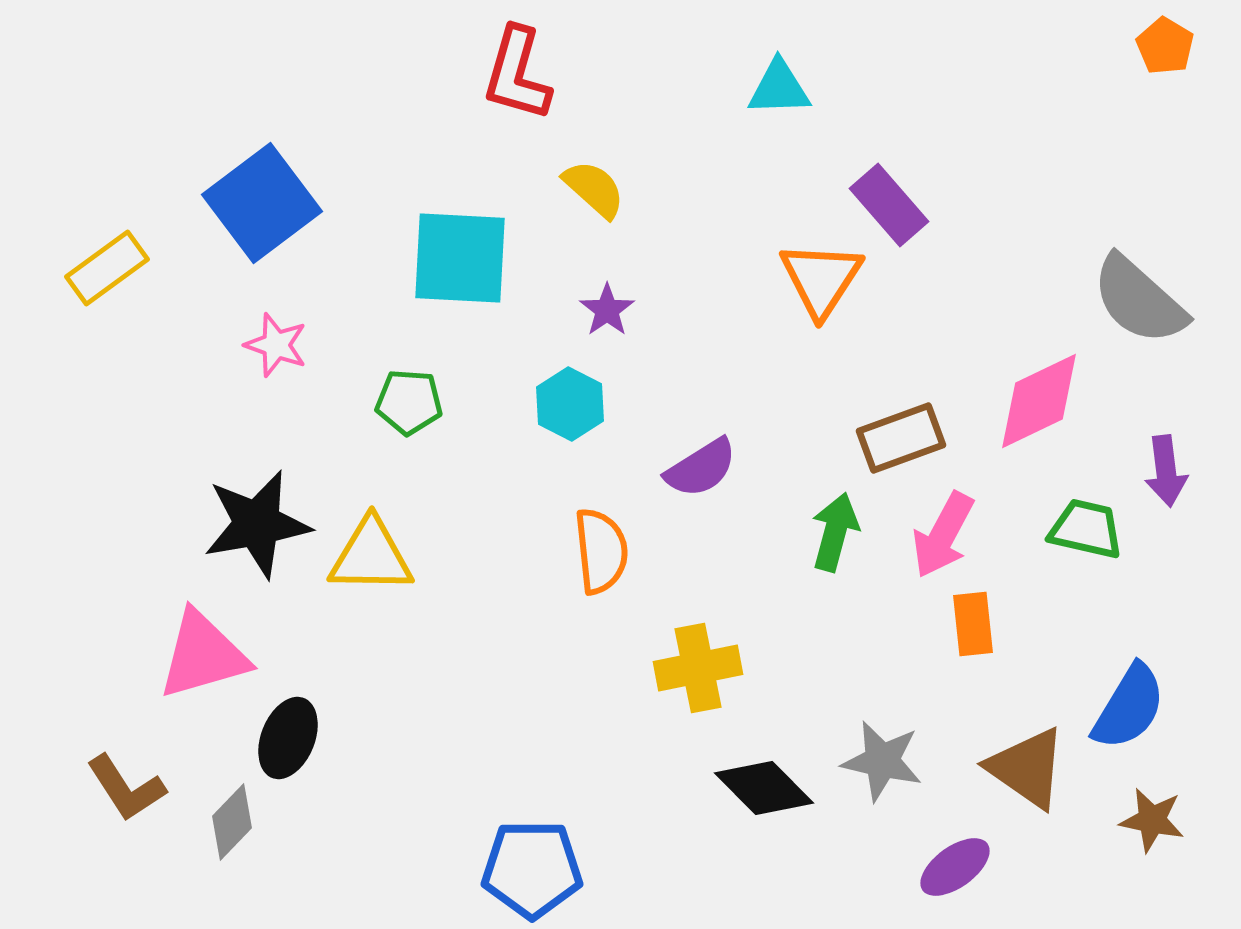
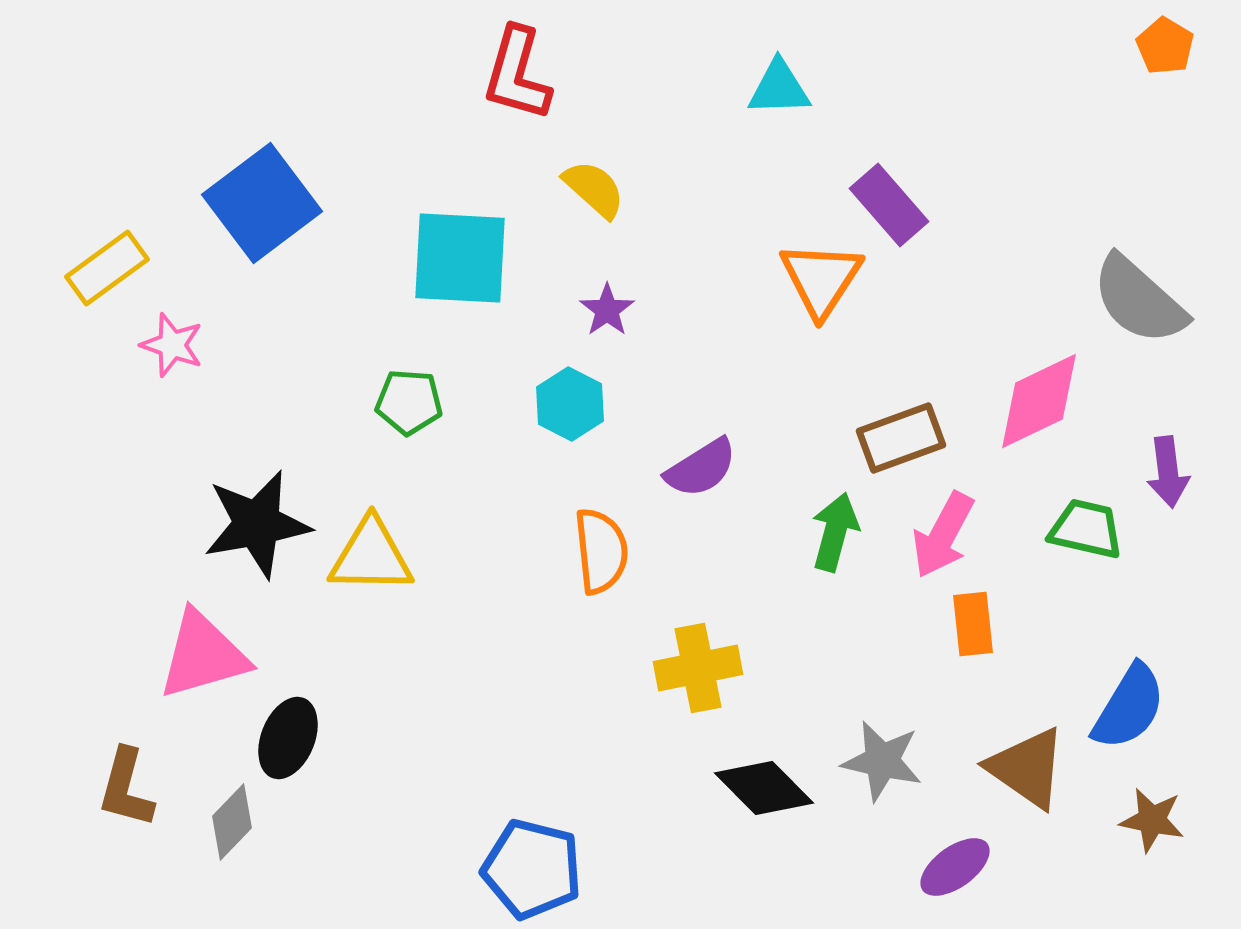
pink star: moved 104 px left
purple arrow: moved 2 px right, 1 px down
brown L-shape: rotated 48 degrees clockwise
blue pentagon: rotated 14 degrees clockwise
